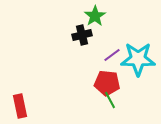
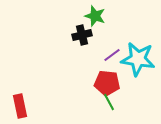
green star: rotated 20 degrees counterclockwise
cyan star: rotated 8 degrees clockwise
green line: moved 1 px left, 2 px down
